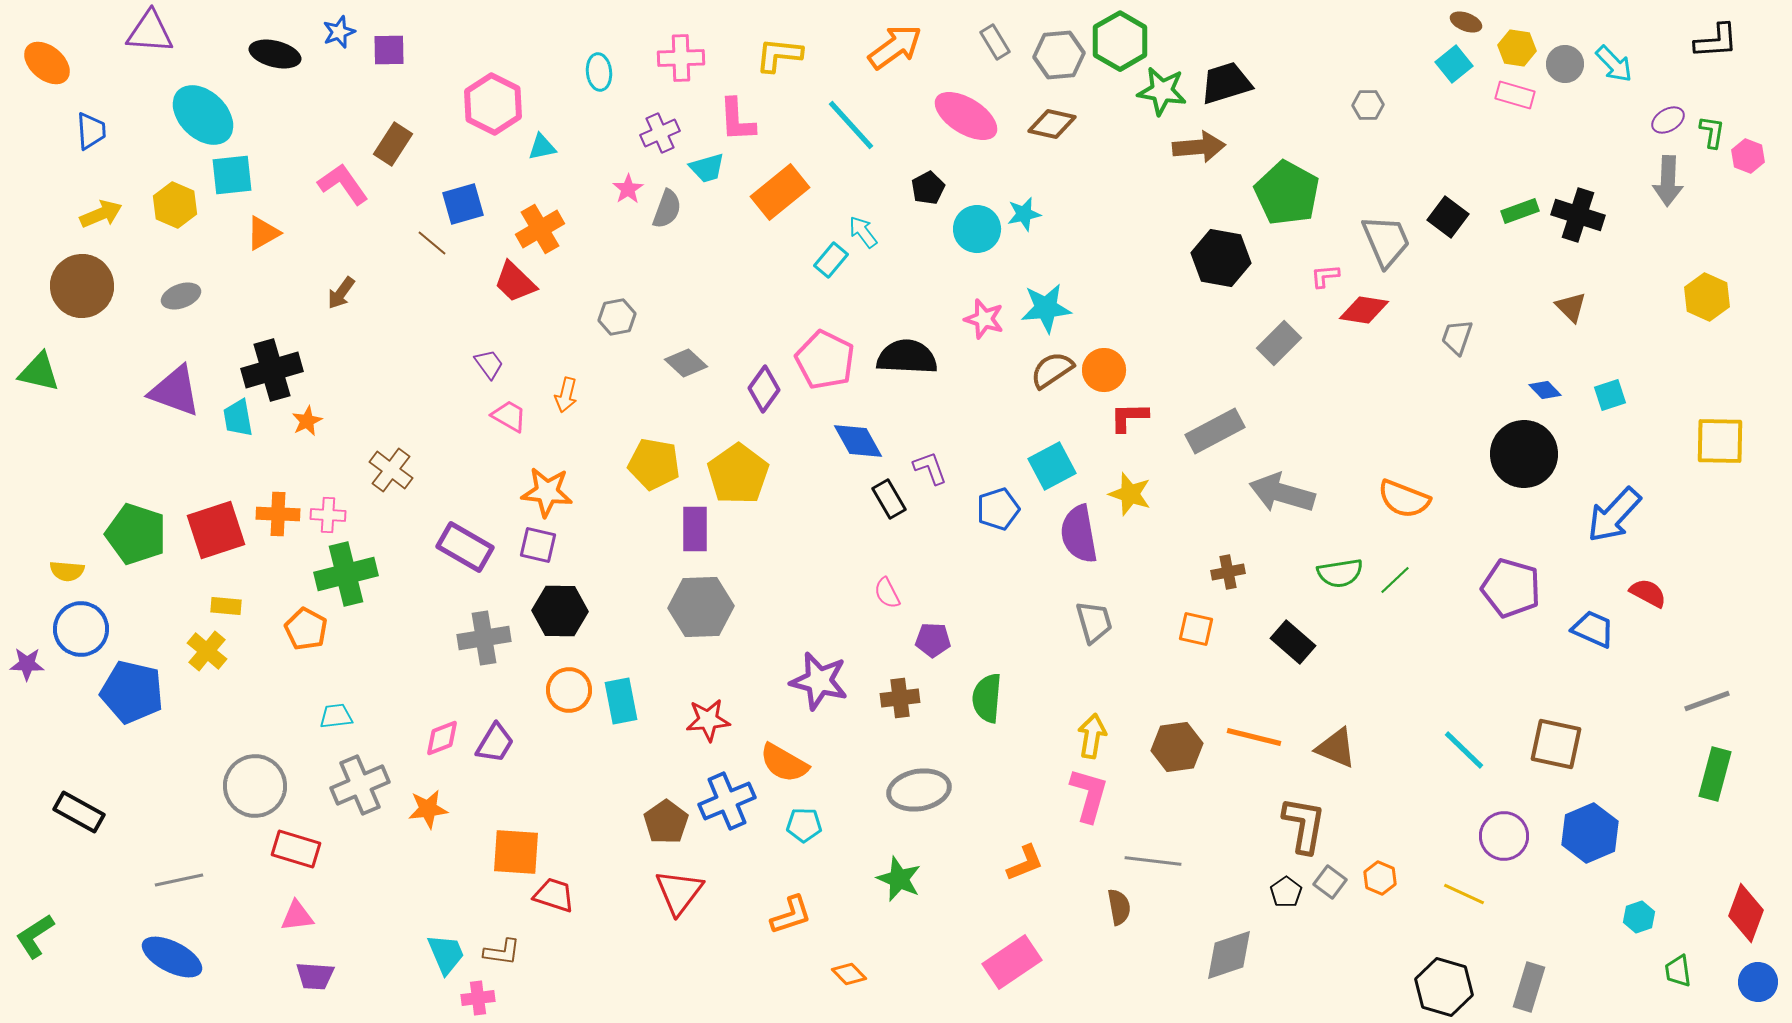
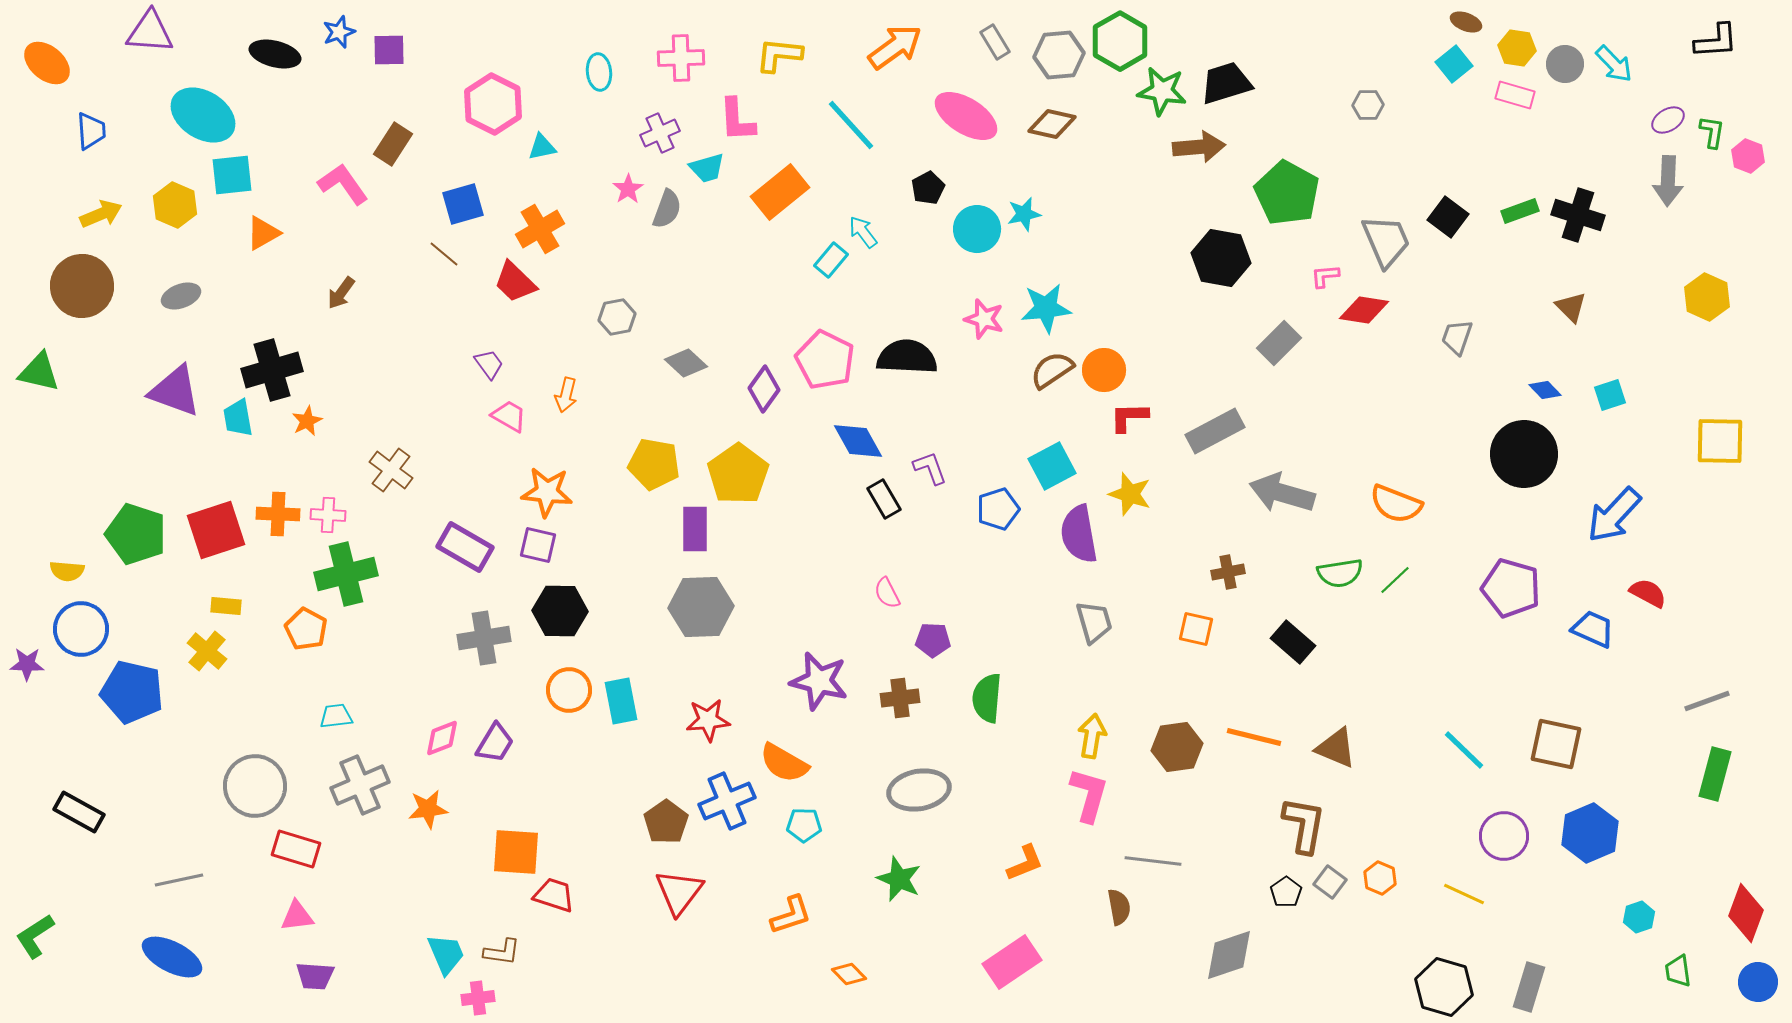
cyan ellipse at (203, 115): rotated 12 degrees counterclockwise
brown line at (432, 243): moved 12 px right, 11 px down
black rectangle at (889, 499): moved 5 px left
orange semicircle at (1404, 499): moved 8 px left, 5 px down
